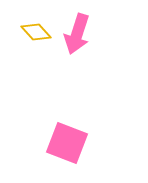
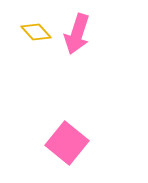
pink square: rotated 18 degrees clockwise
